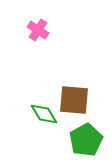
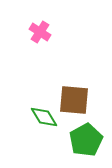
pink cross: moved 2 px right, 2 px down
green diamond: moved 3 px down
